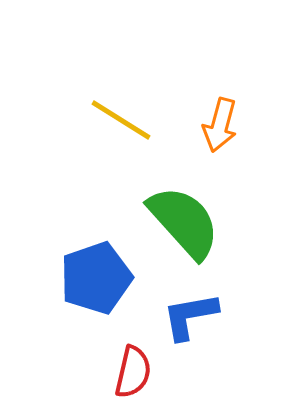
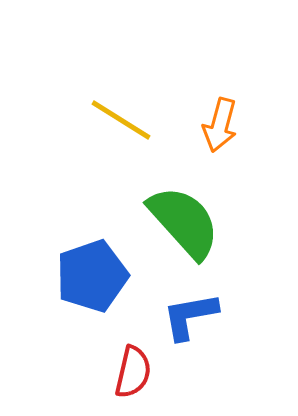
blue pentagon: moved 4 px left, 2 px up
